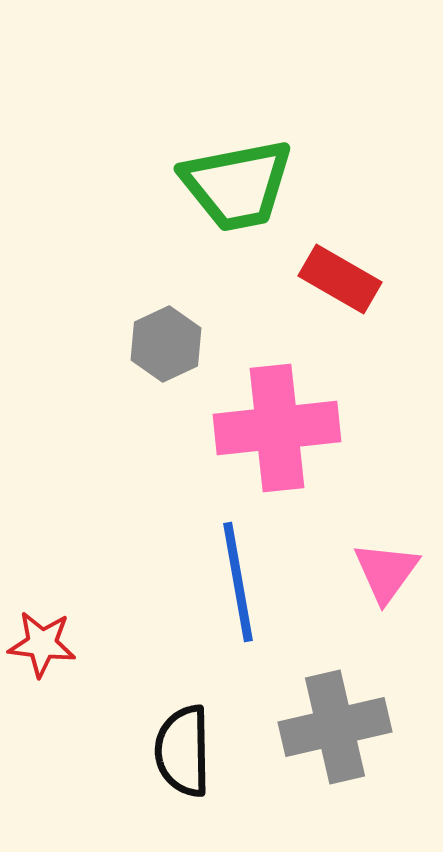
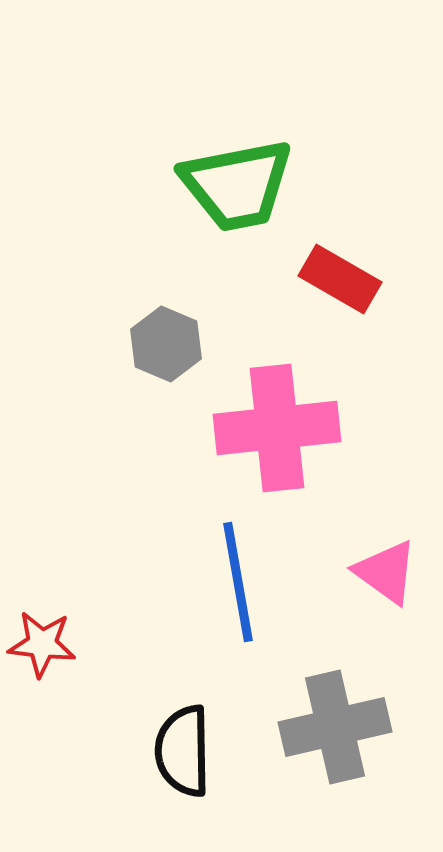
gray hexagon: rotated 12 degrees counterclockwise
pink triangle: rotated 30 degrees counterclockwise
